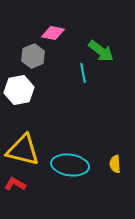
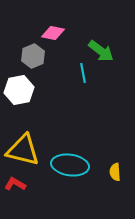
yellow semicircle: moved 8 px down
